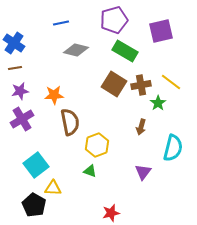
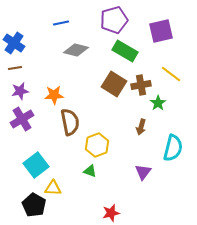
yellow line: moved 8 px up
